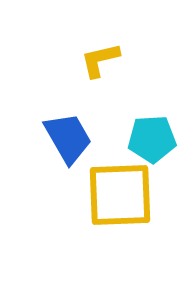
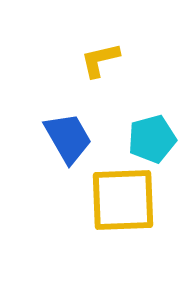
cyan pentagon: rotated 12 degrees counterclockwise
yellow square: moved 3 px right, 5 px down
